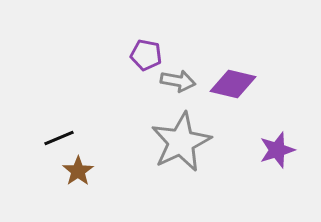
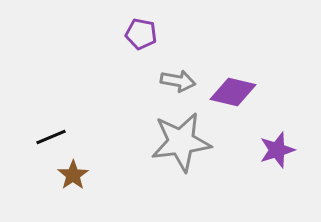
purple pentagon: moved 5 px left, 21 px up
purple diamond: moved 8 px down
black line: moved 8 px left, 1 px up
gray star: rotated 18 degrees clockwise
brown star: moved 5 px left, 4 px down
